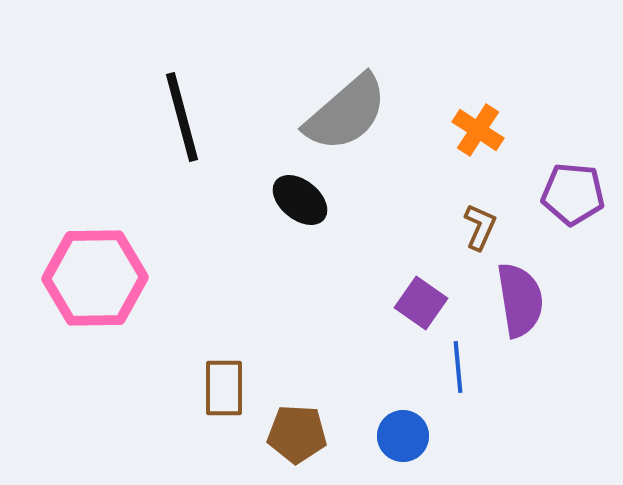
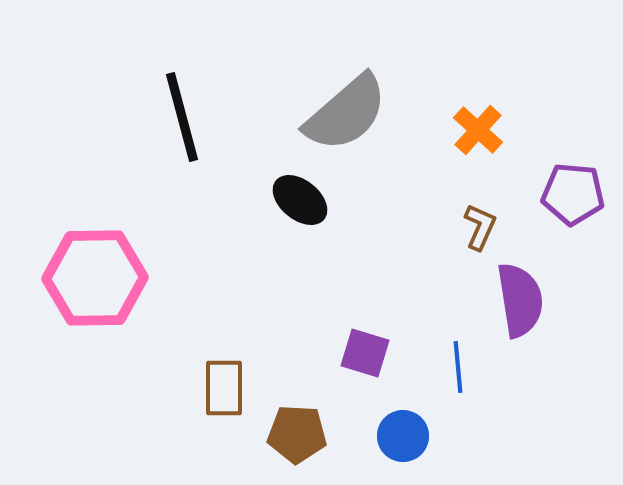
orange cross: rotated 9 degrees clockwise
purple square: moved 56 px left, 50 px down; rotated 18 degrees counterclockwise
